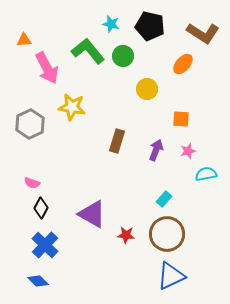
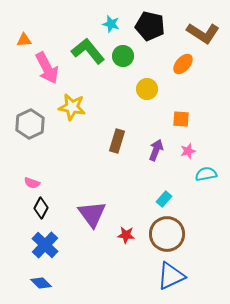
purple triangle: rotated 24 degrees clockwise
blue diamond: moved 3 px right, 2 px down
